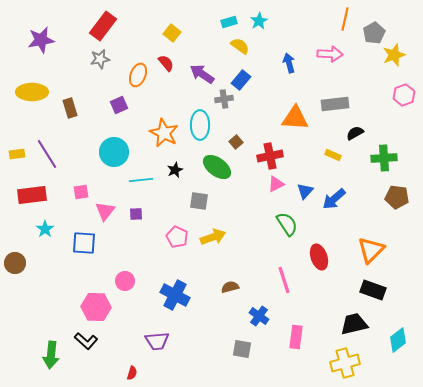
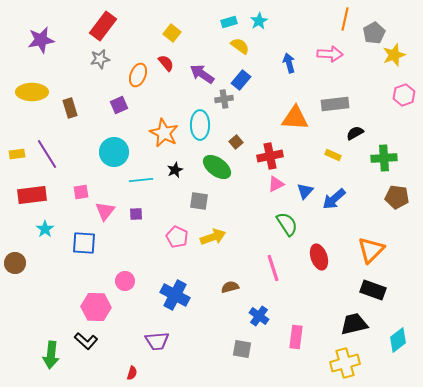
pink line at (284, 280): moved 11 px left, 12 px up
